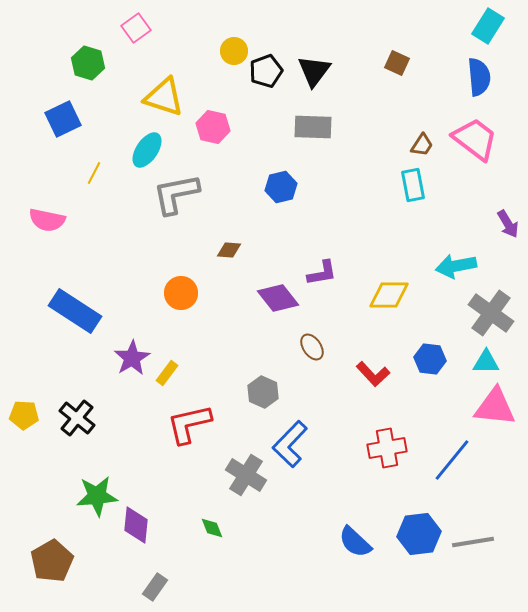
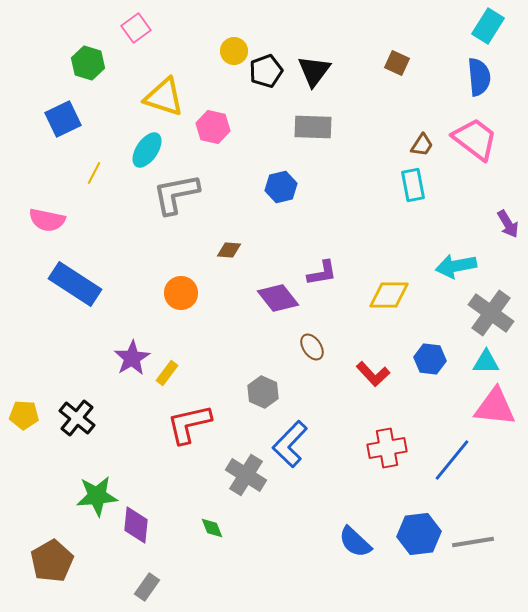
blue rectangle at (75, 311): moved 27 px up
gray rectangle at (155, 587): moved 8 px left
